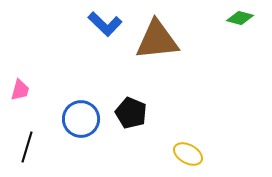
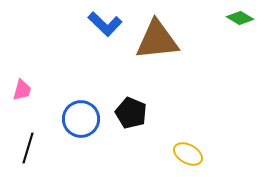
green diamond: rotated 16 degrees clockwise
pink trapezoid: moved 2 px right
black line: moved 1 px right, 1 px down
